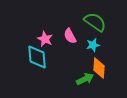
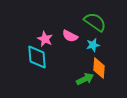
pink semicircle: rotated 35 degrees counterclockwise
